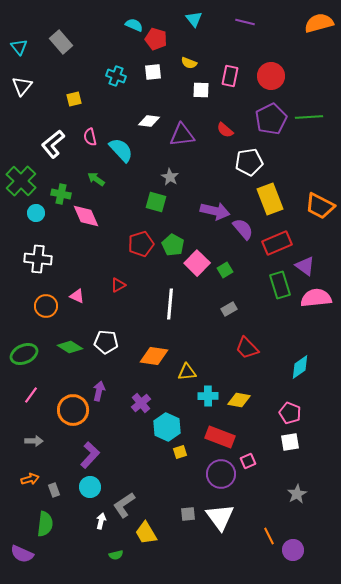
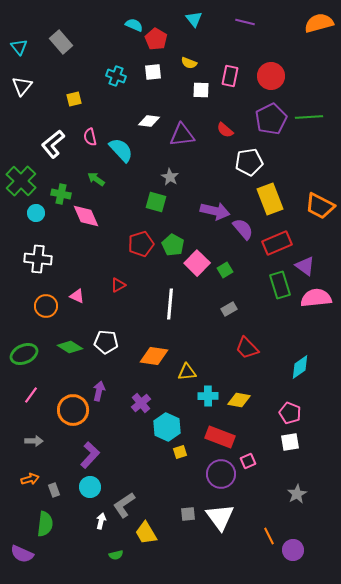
red pentagon at (156, 39): rotated 15 degrees clockwise
